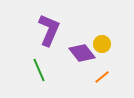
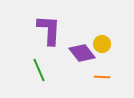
purple L-shape: rotated 20 degrees counterclockwise
orange line: rotated 42 degrees clockwise
